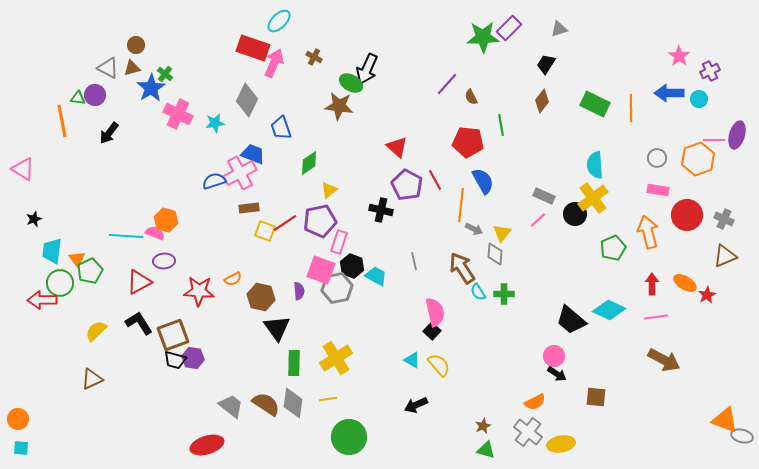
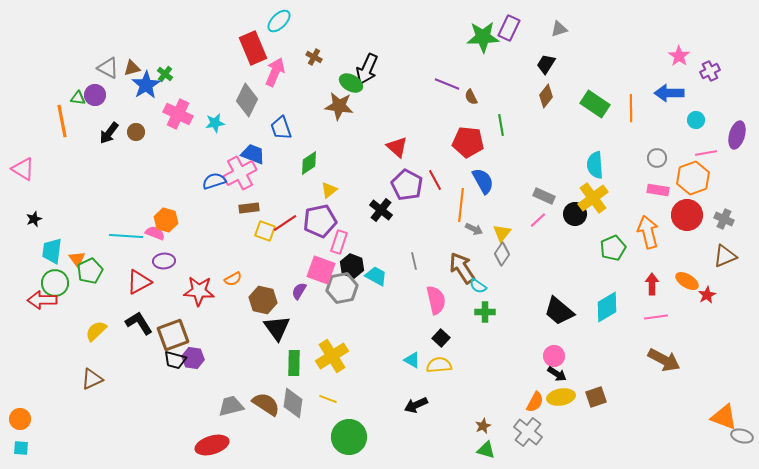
purple rectangle at (509, 28): rotated 20 degrees counterclockwise
brown circle at (136, 45): moved 87 px down
red rectangle at (253, 48): rotated 48 degrees clockwise
pink arrow at (274, 63): moved 1 px right, 9 px down
purple line at (447, 84): rotated 70 degrees clockwise
blue star at (151, 88): moved 5 px left, 3 px up
cyan circle at (699, 99): moved 3 px left, 21 px down
brown diamond at (542, 101): moved 4 px right, 5 px up
green rectangle at (595, 104): rotated 8 degrees clockwise
pink line at (714, 140): moved 8 px left, 13 px down; rotated 10 degrees counterclockwise
orange hexagon at (698, 159): moved 5 px left, 19 px down
black cross at (381, 210): rotated 25 degrees clockwise
gray diamond at (495, 254): moved 7 px right; rotated 30 degrees clockwise
green circle at (60, 283): moved 5 px left
orange ellipse at (685, 283): moved 2 px right, 2 px up
gray hexagon at (337, 288): moved 5 px right
purple semicircle at (299, 291): rotated 144 degrees counterclockwise
cyan semicircle at (478, 292): moved 6 px up; rotated 24 degrees counterclockwise
green cross at (504, 294): moved 19 px left, 18 px down
brown hexagon at (261, 297): moved 2 px right, 3 px down
cyan diamond at (609, 310): moved 2 px left, 3 px up; rotated 56 degrees counterclockwise
pink semicircle at (435, 312): moved 1 px right, 12 px up
black trapezoid at (571, 320): moved 12 px left, 9 px up
black square at (432, 331): moved 9 px right, 7 px down
yellow cross at (336, 358): moved 4 px left, 2 px up
yellow semicircle at (439, 365): rotated 55 degrees counterclockwise
brown square at (596, 397): rotated 25 degrees counterclockwise
yellow line at (328, 399): rotated 30 degrees clockwise
orange semicircle at (535, 402): rotated 35 degrees counterclockwise
gray trapezoid at (231, 406): rotated 52 degrees counterclockwise
orange circle at (18, 419): moved 2 px right
orange triangle at (725, 420): moved 1 px left, 3 px up
yellow ellipse at (561, 444): moved 47 px up
red ellipse at (207, 445): moved 5 px right
